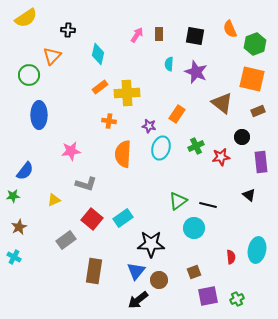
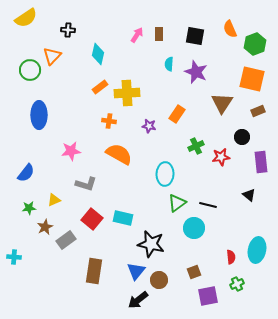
green circle at (29, 75): moved 1 px right, 5 px up
brown triangle at (222, 103): rotated 25 degrees clockwise
cyan ellipse at (161, 148): moved 4 px right, 26 px down; rotated 15 degrees counterclockwise
orange semicircle at (123, 154): moved 4 px left; rotated 116 degrees clockwise
blue semicircle at (25, 171): moved 1 px right, 2 px down
green star at (13, 196): moved 16 px right, 12 px down
green triangle at (178, 201): moved 1 px left, 2 px down
cyan rectangle at (123, 218): rotated 48 degrees clockwise
brown star at (19, 227): moved 26 px right
black star at (151, 244): rotated 12 degrees clockwise
cyan cross at (14, 257): rotated 24 degrees counterclockwise
green cross at (237, 299): moved 15 px up
